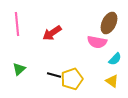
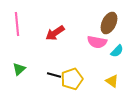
red arrow: moved 3 px right
cyan semicircle: moved 2 px right, 8 px up
